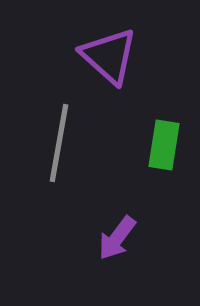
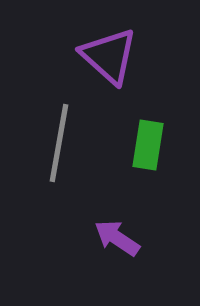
green rectangle: moved 16 px left
purple arrow: rotated 87 degrees clockwise
